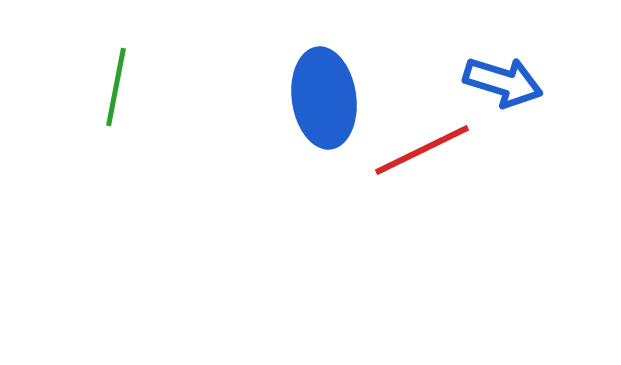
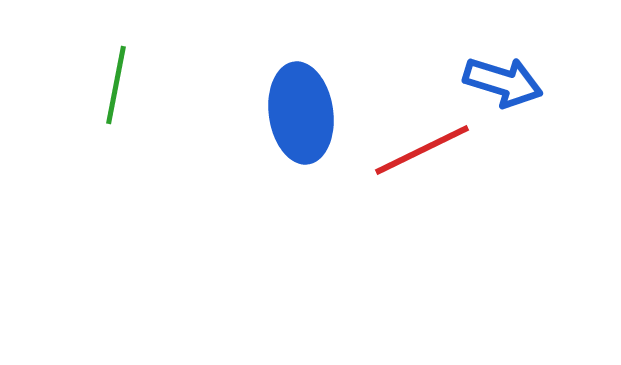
green line: moved 2 px up
blue ellipse: moved 23 px left, 15 px down
